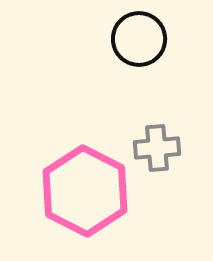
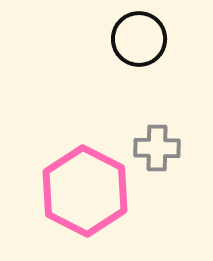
gray cross: rotated 6 degrees clockwise
